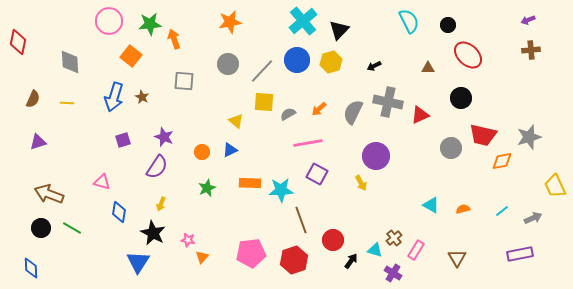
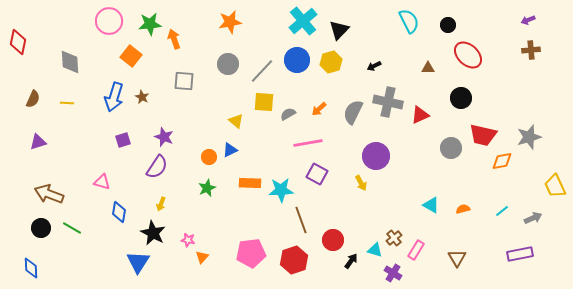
orange circle at (202, 152): moved 7 px right, 5 px down
